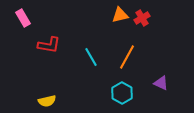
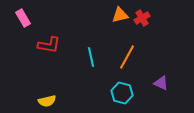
cyan line: rotated 18 degrees clockwise
cyan hexagon: rotated 15 degrees counterclockwise
